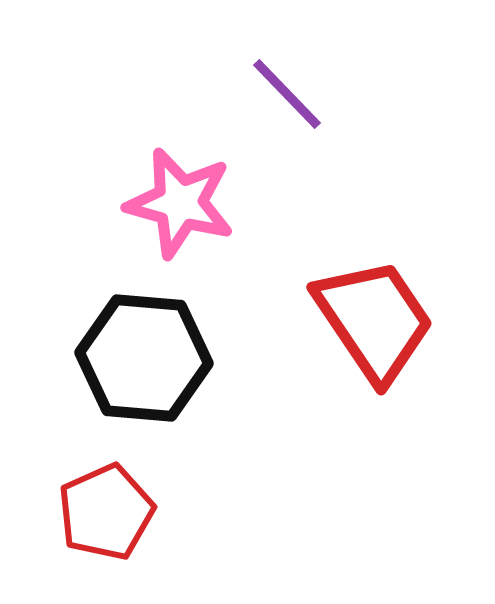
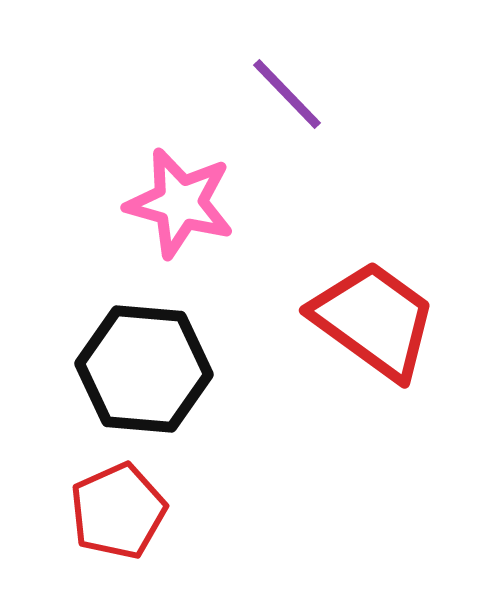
red trapezoid: rotated 20 degrees counterclockwise
black hexagon: moved 11 px down
red pentagon: moved 12 px right, 1 px up
